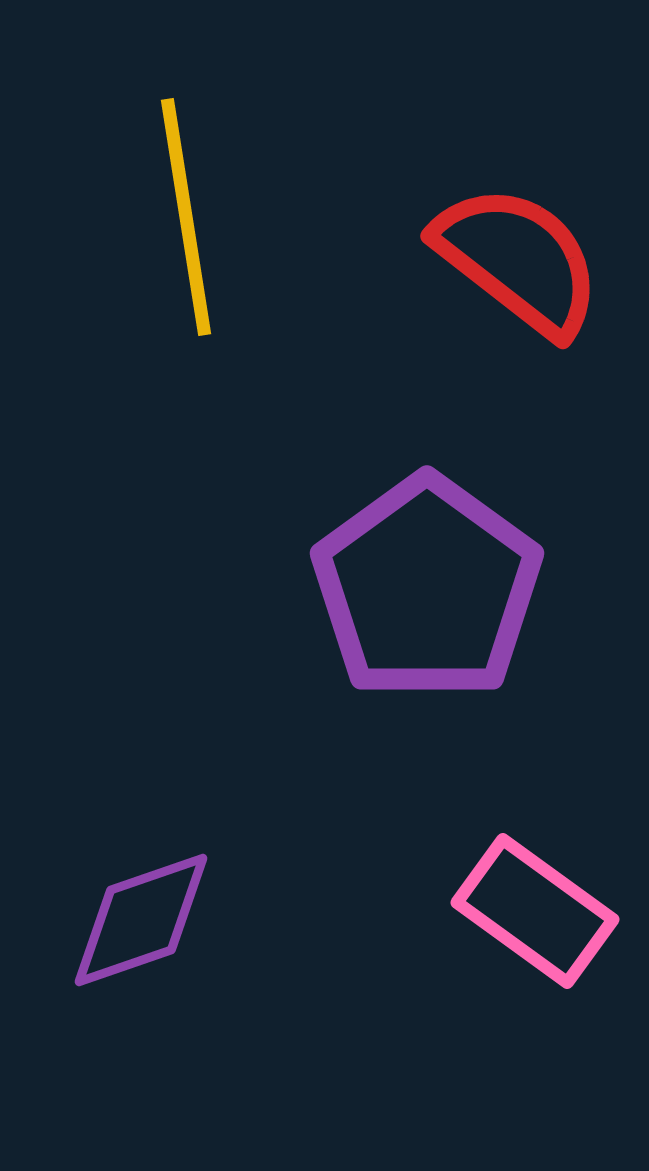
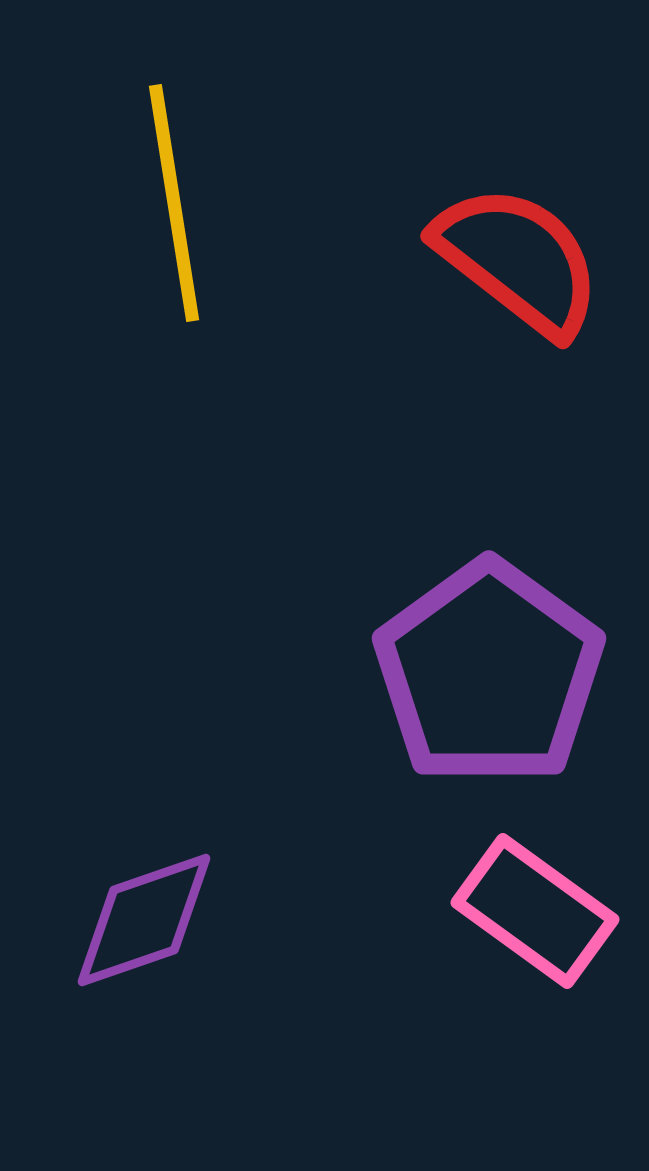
yellow line: moved 12 px left, 14 px up
purple pentagon: moved 62 px right, 85 px down
purple diamond: moved 3 px right
